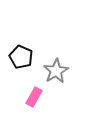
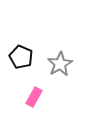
gray star: moved 4 px right, 7 px up
